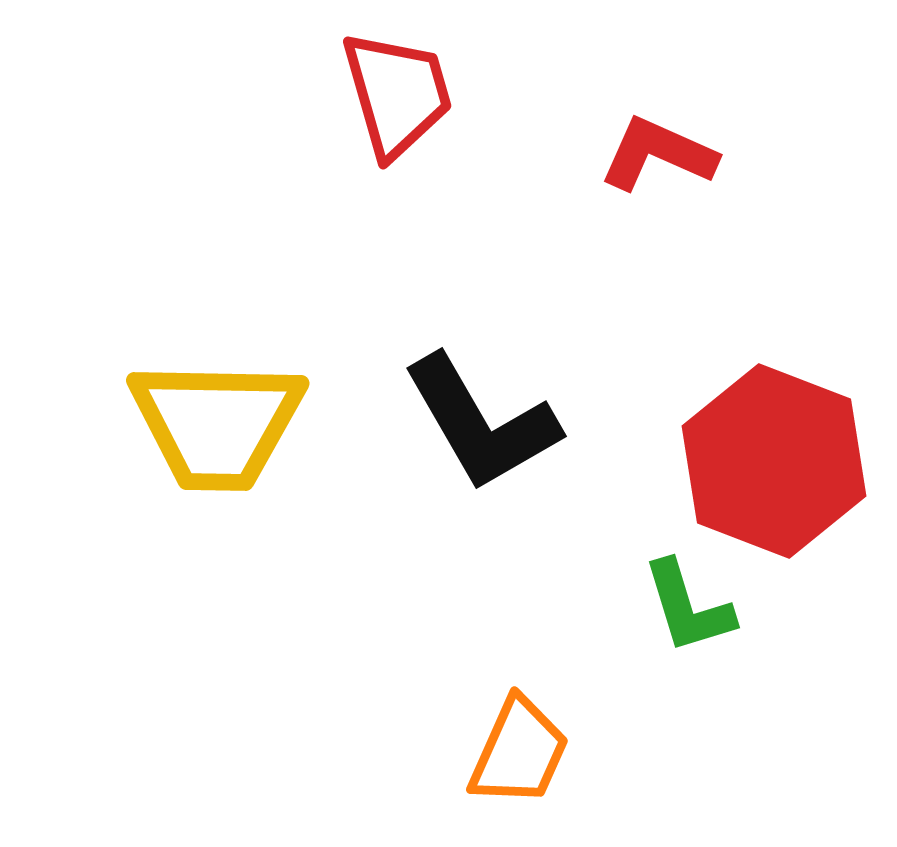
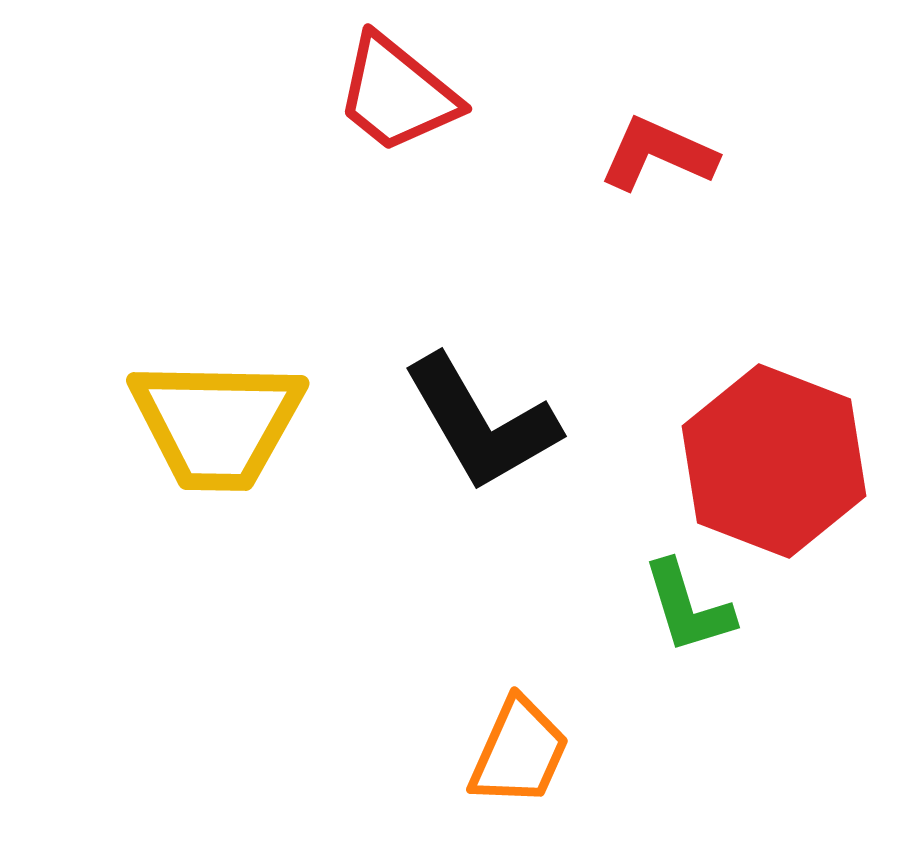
red trapezoid: rotated 145 degrees clockwise
